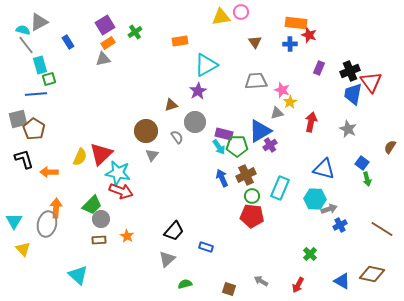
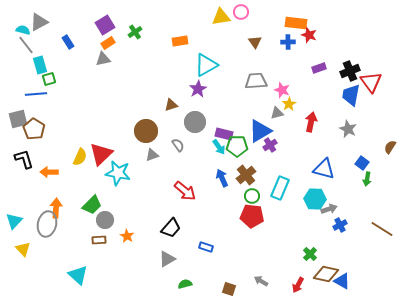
blue cross at (290, 44): moved 2 px left, 2 px up
purple rectangle at (319, 68): rotated 48 degrees clockwise
purple star at (198, 91): moved 2 px up
blue trapezoid at (353, 94): moved 2 px left, 1 px down
yellow star at (290, 102): moved 1 px left, 2 px down
gray semicircle at (177, 137): moved 1 px right, 8 px down
gray triangle at (152, 155): rotated 32 degrees clockwise
brown cross at (246, 175): rotated 12 degrees counterclockwise
green arrow at (367, 179): rotated 24 degrees clockwise
red arrow at (121, 191): moved 64 px right; rotated 20 degrees clockwise
gray circle at (101, 219): moved 4 px right, 1 px down
cyan triangle at (14, 221): rotated 12 degrees clockwise
black trapezoid at (174, 231): moved 3 px left, 3 px up
gray triangle at (167, 259): rotated 12 degrees clockwise
brown diamond at (372, 274): moved 46 px left
